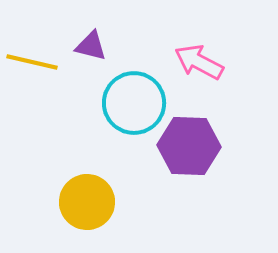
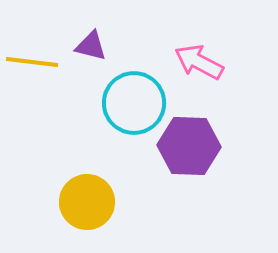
yellow line: rotated 6 degrees counterclockwise
